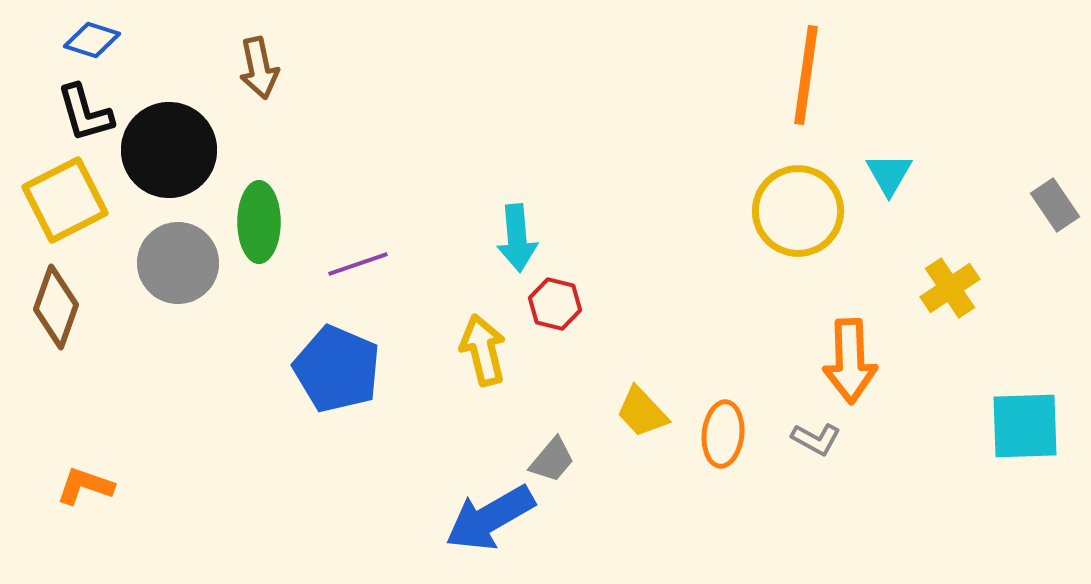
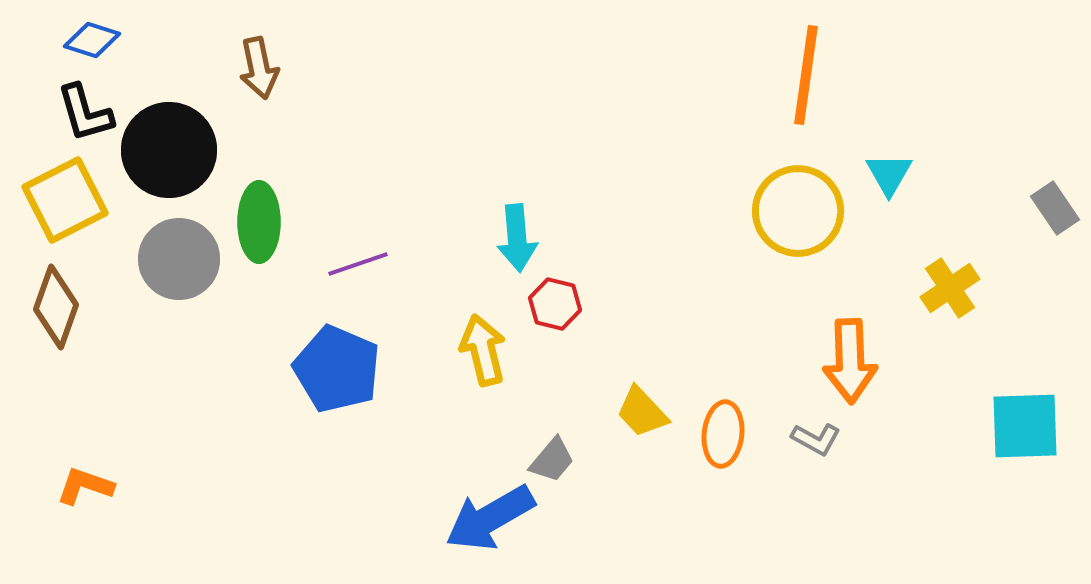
gray rectangle: moved 3 px down
gray circle: moved 1 px right, 4 px up
